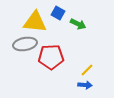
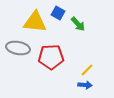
green arrow: rotated 21 degrees clockwise
gray ellipse: moved 7 px left, 4 px down; rotated 20 degrees clockwise
